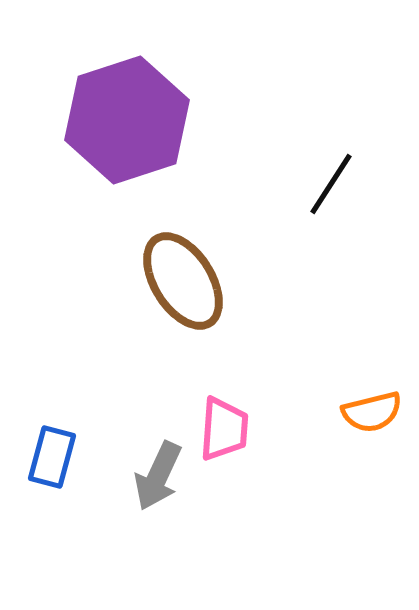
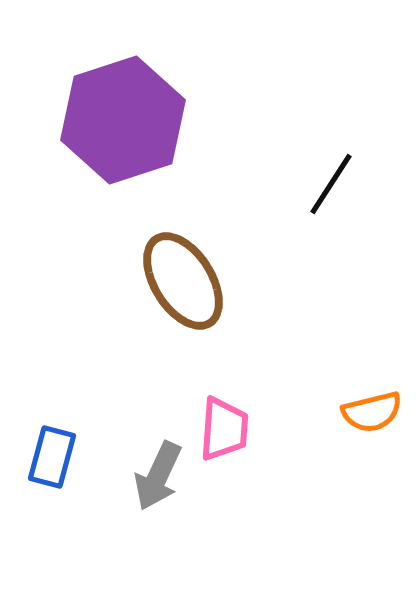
purple hexagon: moved 4 px left
